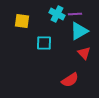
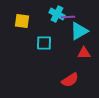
purple line: moved 7 px left, 3 px down
red triangle: rotated 48 degrees counterclockwise
